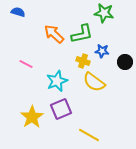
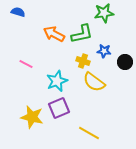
green star: rotated 18 degrees counterclockwise
orange arrow: rotated 15 degrees counterclockwise
blue star: moved 2 px right
purple square: moved 2 px left, 1 px up
yellow star: rotated 25 degrees counterclockwise
yellow line: moved 2 px up
